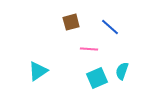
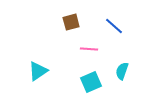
blue line: moved 4 px right, 1 px up
cyan square: moved 6 px left, 4 px down
